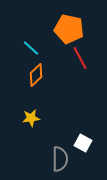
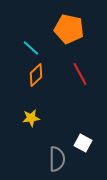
red line: moved 16 px down
gray semicircle: moved 3 px left
